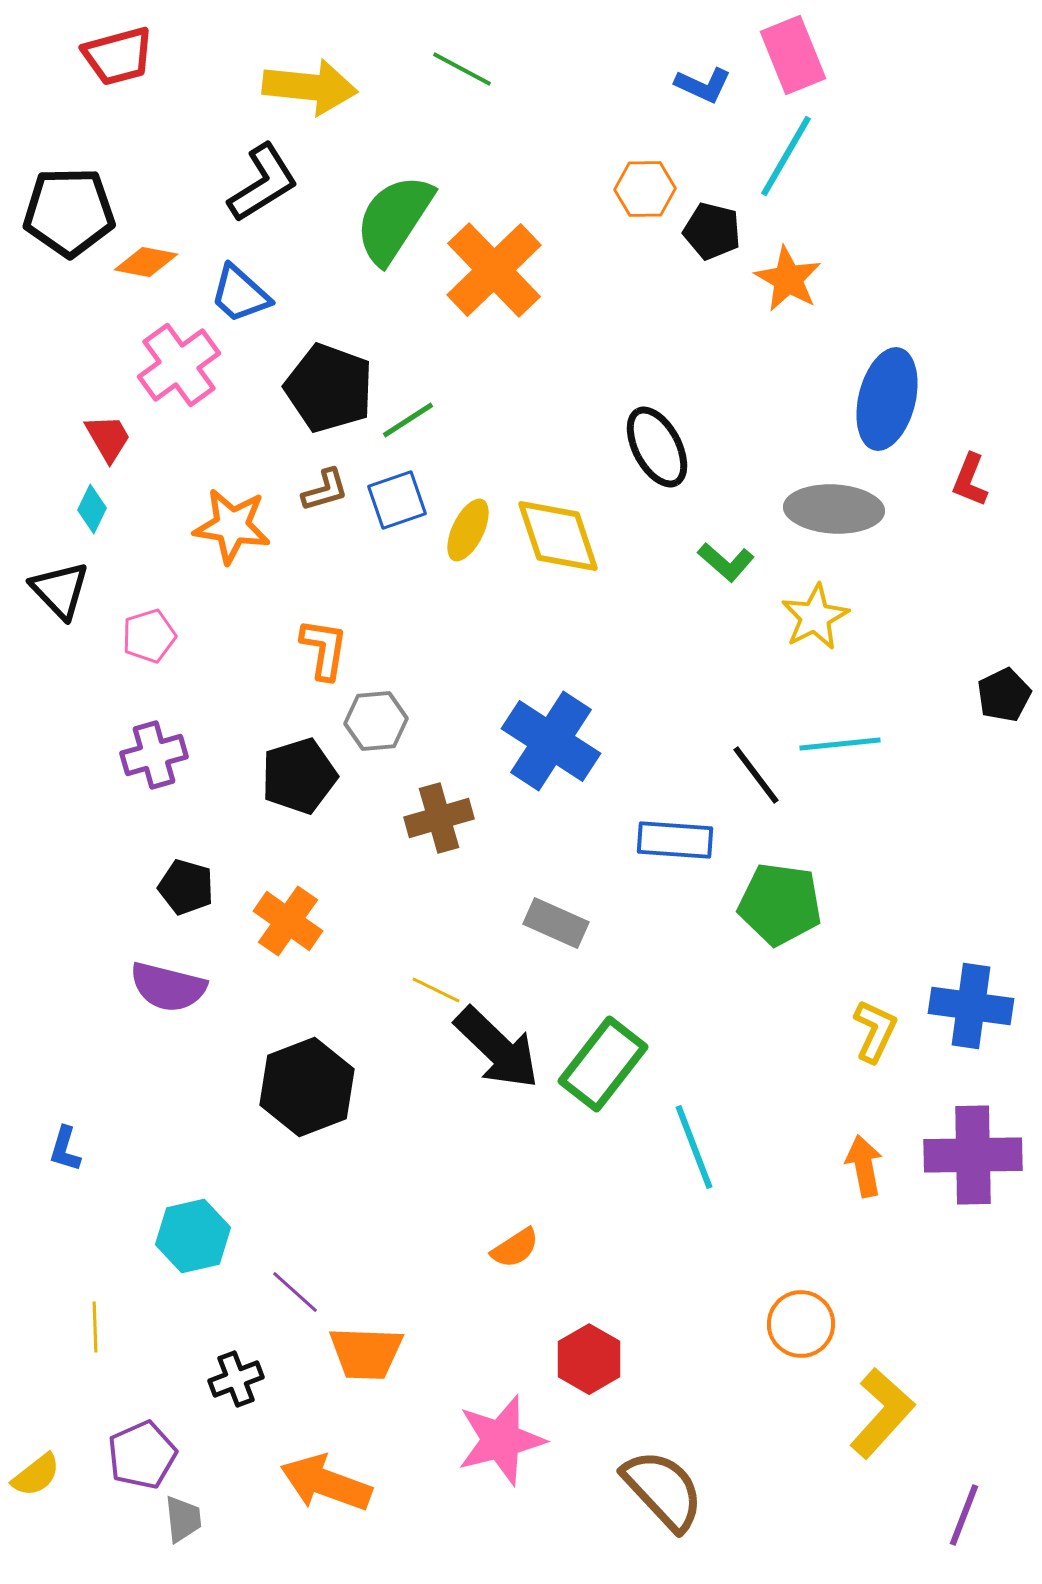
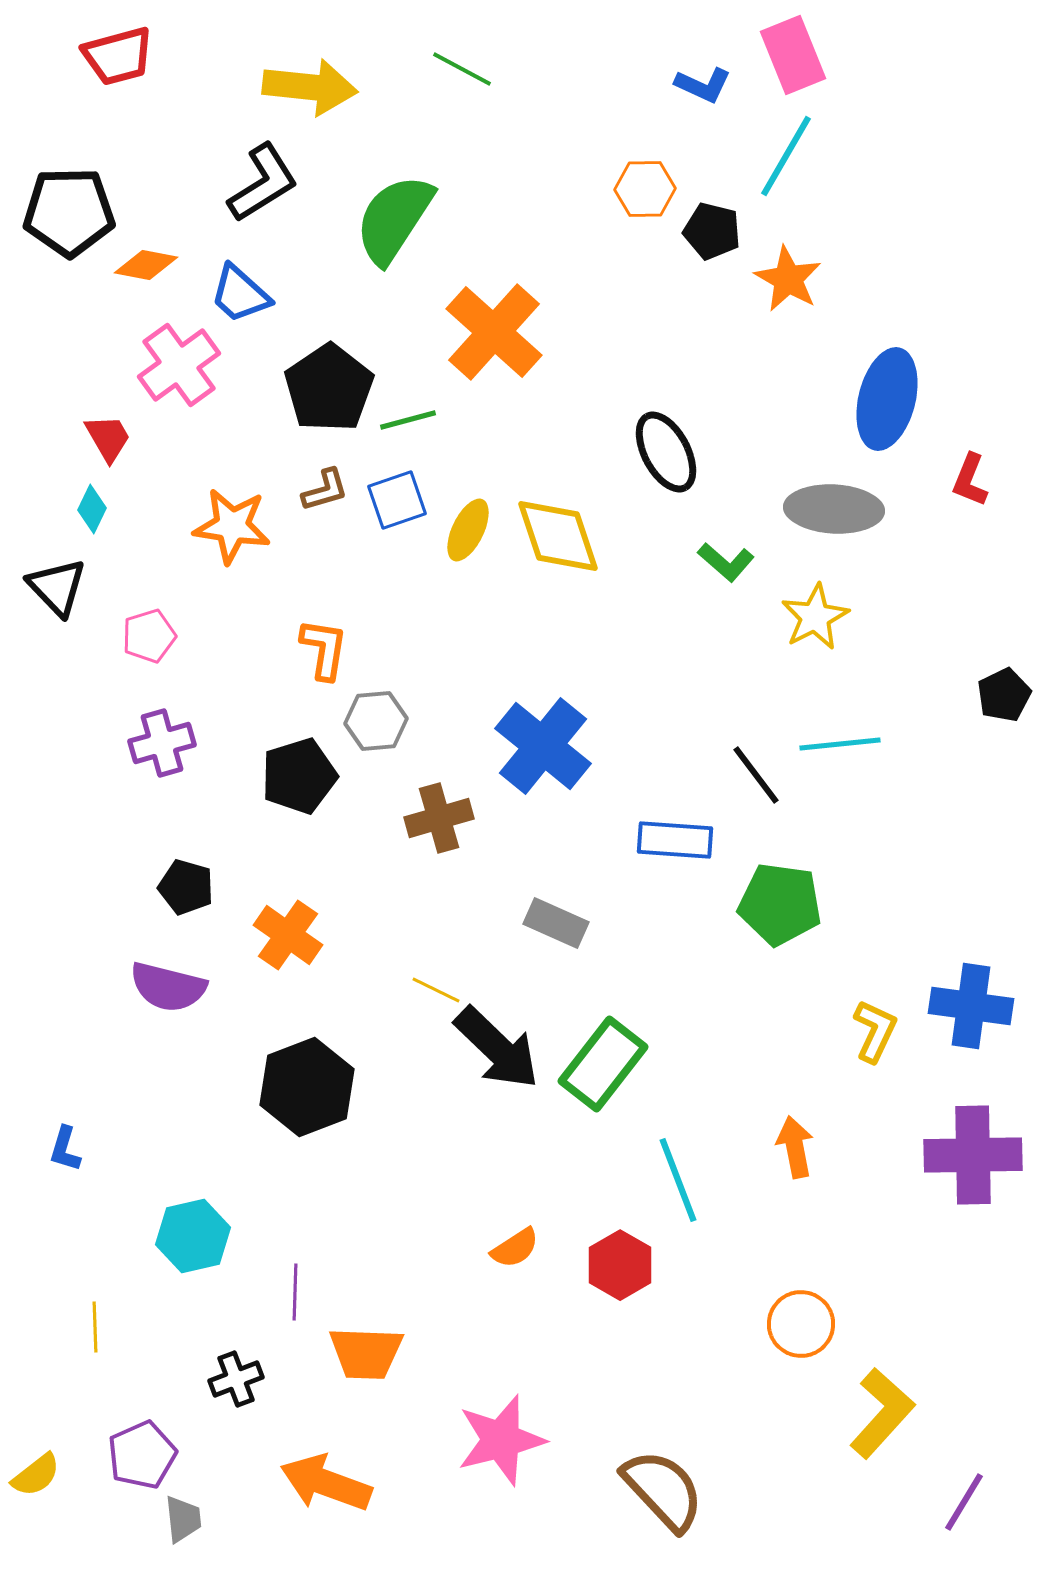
orange diamond at (146, 262): moved 3 px down
orange cross at (494, 270): moved 62 px down; rotated 4 degrees counterclockwise
black pentagon at (329, 388): rotated 18 degrees clockwise
green line at (408, 420): rotated 18 degrees clockwise
black ellipse at (657, 447): moved 9 px right, 5 px down
black triangle at (60, 590): moved 3 px left, 3 px up
blue cross at (551, 741): moved 8 px left, 5 px down; rotated 6 degrees clockwise
purple cross at (154, 755): moved 8 px right, 12 px up
orange cross at (288, 921): moved 14 px down
cyan line at (694, 1147): moved 16 px left, 33 px down
orange arrow at (864, 1166): moved 69 px left, 19 px up
purple line at (295, 1292): rotated 50 degrees clockwise
red hexagon at (589, 1359): moved 31 px right, 94 px up
purple line at (964, 1515): moved 13 px up; rotated 10 degrees clockwise
